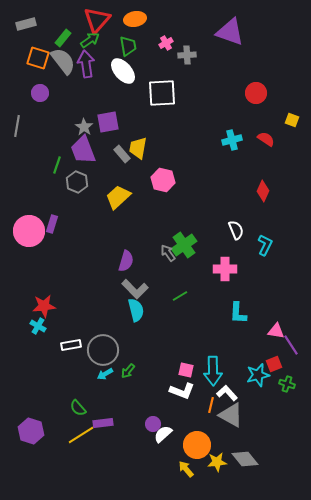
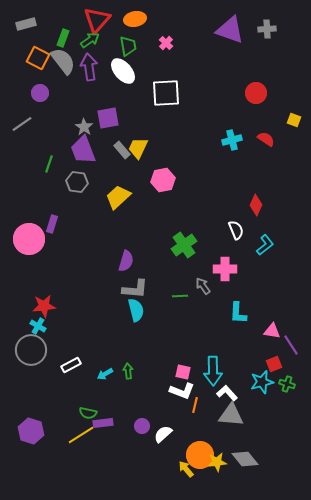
purple triangle at (230, 32): moved 2 px up
green rectangle at (63, 38): rotated 18 degrees counterclockwise
pink cross at (166, 43): rotated 16 degrees counterclockwise
gray cross at (187, 55): moved 80 px right, 26 px up
orange square at (38, 58): rotated 10 degrees clockwise
purple arrow at (86, 64): moved 3 px right, 3 px down
white square at (162, 93): moved 4 px right
yellow square at (292, 120): moved 2 px right
purple square at (108, 122): moved 4 px up
gray line at (17, 126): moved 5 px right, 2 px up; rotated 45 degrees clockwise
yellow trapezoid at (138, 148): rotated 15 degrees clockwise
gray rectangle at (122, 154): moved 4 px up
green line at (57, 165): moved 8 px left, 1 px up
pink hexagon at (163, 180): rotated 25 degrees counterclockwise
gray hexagon at (77, 182): rotated 15 degrees counterclockwise
red diamond at (263, 191): moved 7 px left, 14 px down
pink circle at (29, 231): moved 8 px down
cyan L-shape at (265, 245): rotated 25 degrees clockwise
gray arrow at (168, 253): moved 35 px right, 33 px down
gray L-shape at (135, 289): rotated 40 degrees counterclockwise
green line at (180, 296): rotated 28 degrees clockwise
pink triangle at (276, 331): moved 4 px left
white rectangle at (71, 345): moved 20 px down; rotated 18 degrees counterclockwise
gray circle at (103, 350): moved 72 px left
pink square at (186, 370): moved 3 px left, 2 px down
green arrow at (128, 371): rotated 133 degrees clockwise
cyan star at (258, 375): moved 4 px right, 7 px down
orange line at (211, 405): moved 16 px left
green semicircle at (78, 408): moved 10 px right, 5 px down; rotated 36 degrees counterclockwise
gray triangle at (231, 415): rotated 24 degrees counterclockwise
purple circle at (153, 424): moved 11 px left, 2 px down
orange circle at (197, 445): moved 3 px right, 10 px down
